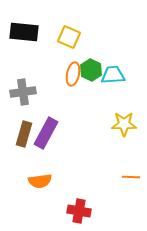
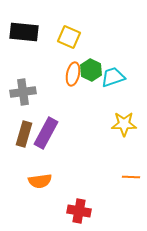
cyan trapezoid: moved 2 px down; rotated 15 degrees counterclockwise
